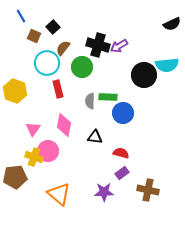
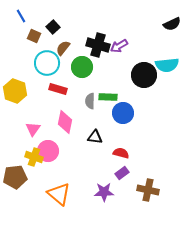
red rectangle: rotated 60 degrees counterclockwise
pink diamond: moved 1 px right, 3 px up
